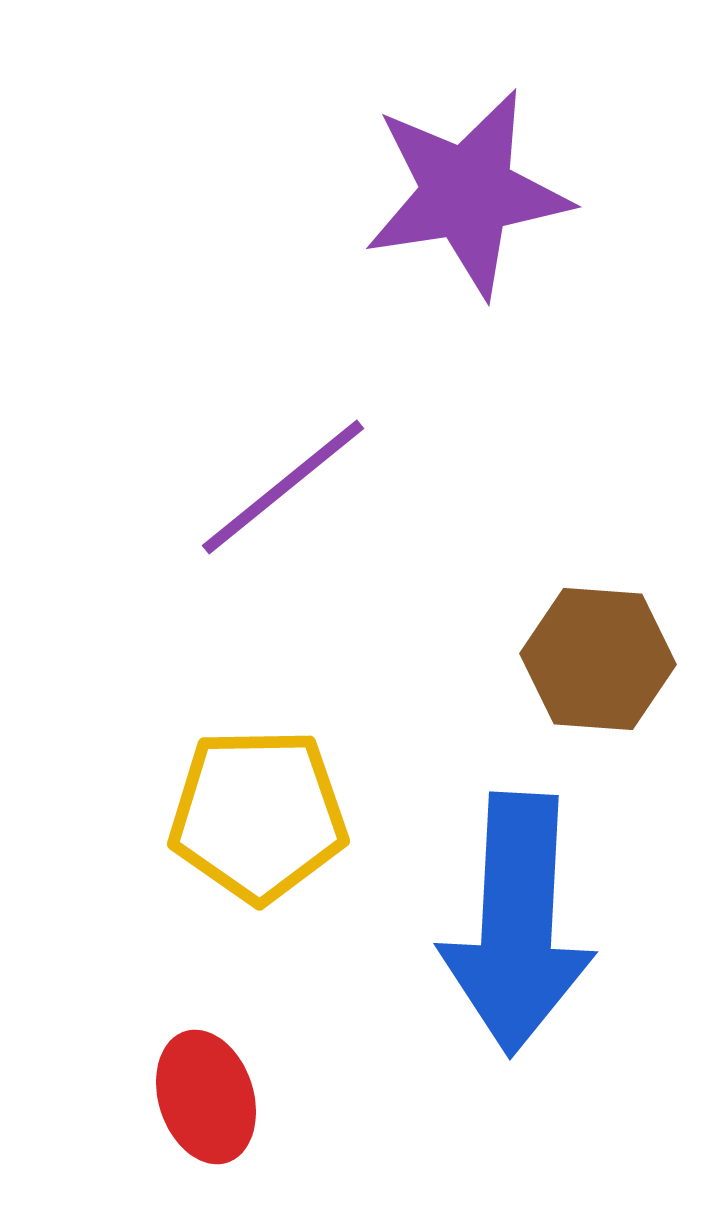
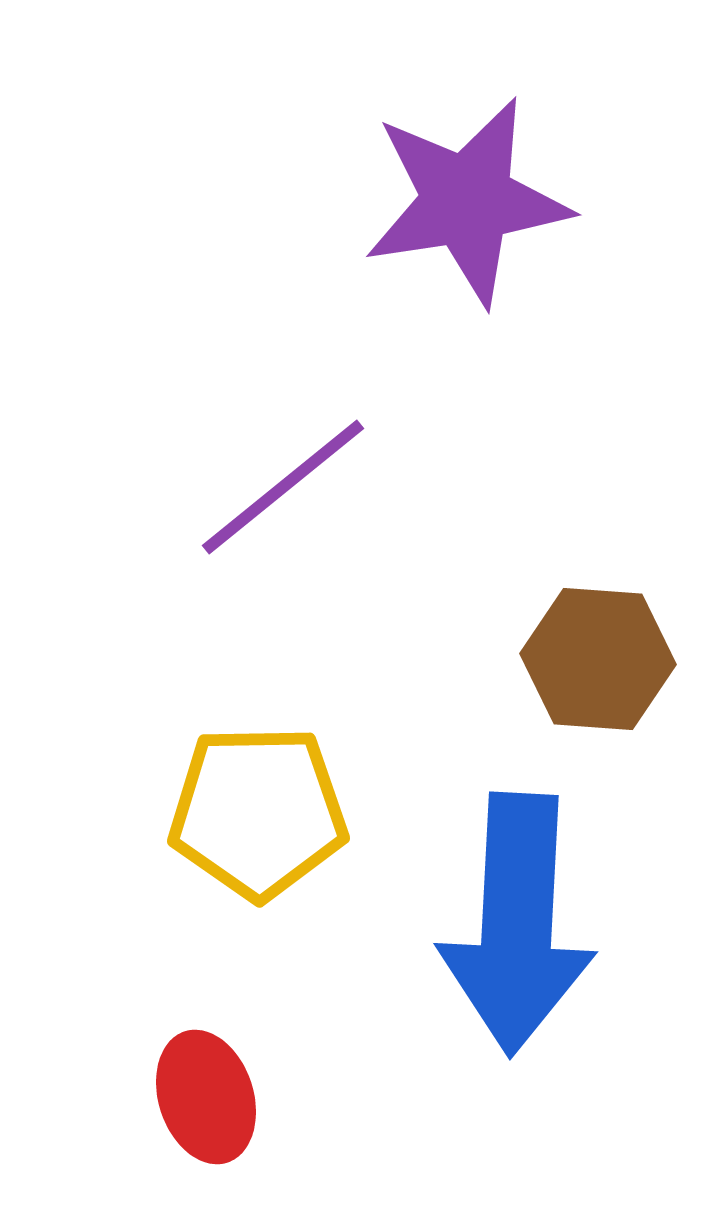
purple star: moved 8 px down
yellow pentagon: moved 3 px up
